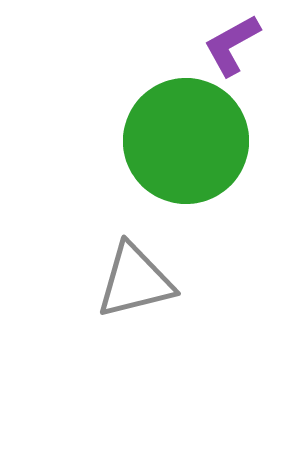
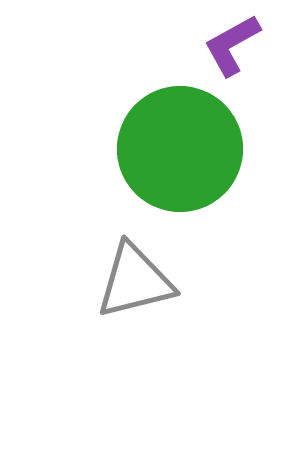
green circle: moved 6 px left, 8 px down
